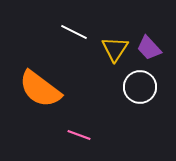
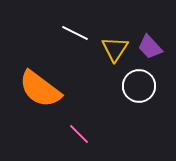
white line: moved 1 px right, 1 px down
purple trapezoid: moved 1 px right, 1 px up
white circle: moved 1 px left, 1 px up
pink line: moved 1 px up; rotated 25 degrees clockwise
